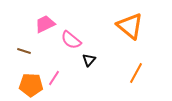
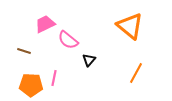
pink semicircle: moved 3 px left
pink line: rotated 21 degrees counterclockwise
